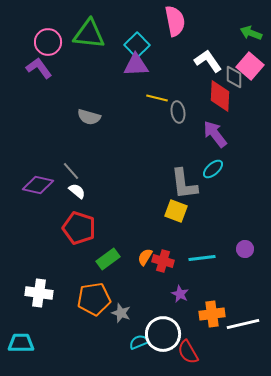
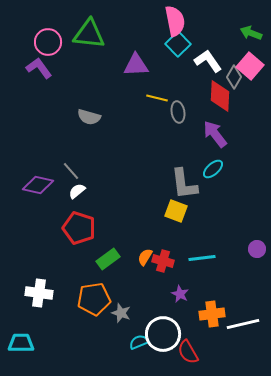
cyan square: moved 41 px right, 1 px up
gray diamond: rotated 30 degrees clockwise
white semicircle: rotated 78 degrees counterclockwise
purple circle: moved 12 px right
